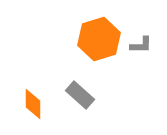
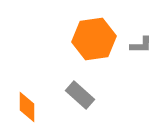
orange hexagon: moved 5 px left; rotated 9 degrees clockwise
orange diamond: moved 6 px left, 3 px down
